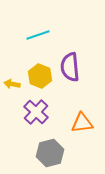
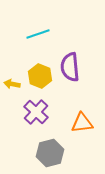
cyan line: moved 1 px up
